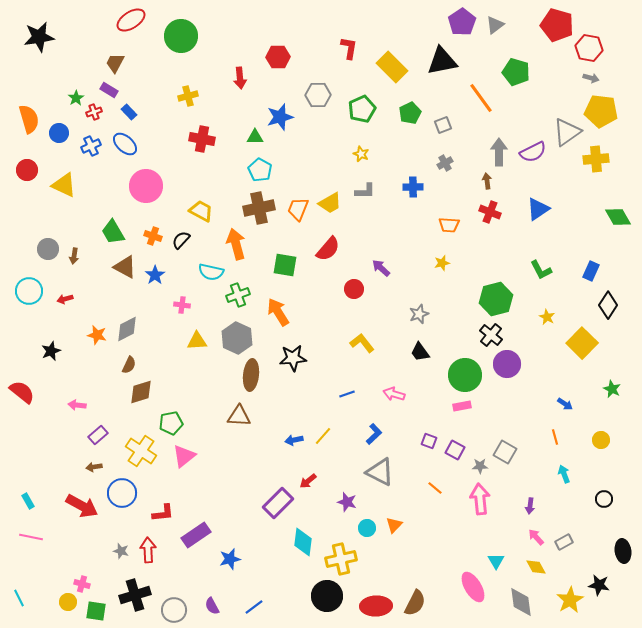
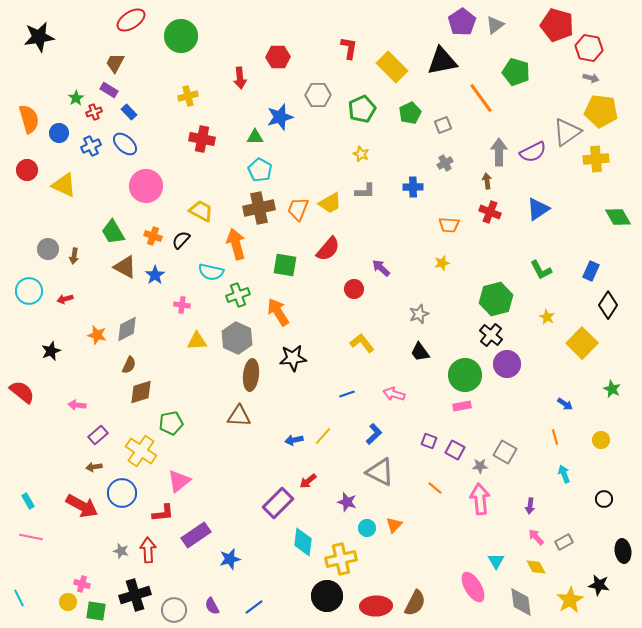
pink triangle at (184, 456): moved 5 px left, 25 px down
